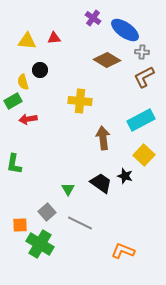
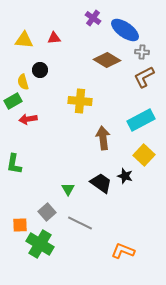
yellow triangle: moved 3 px left, 1 px up
